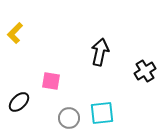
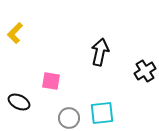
black ellipse: rotated 70 degrees clockwise
